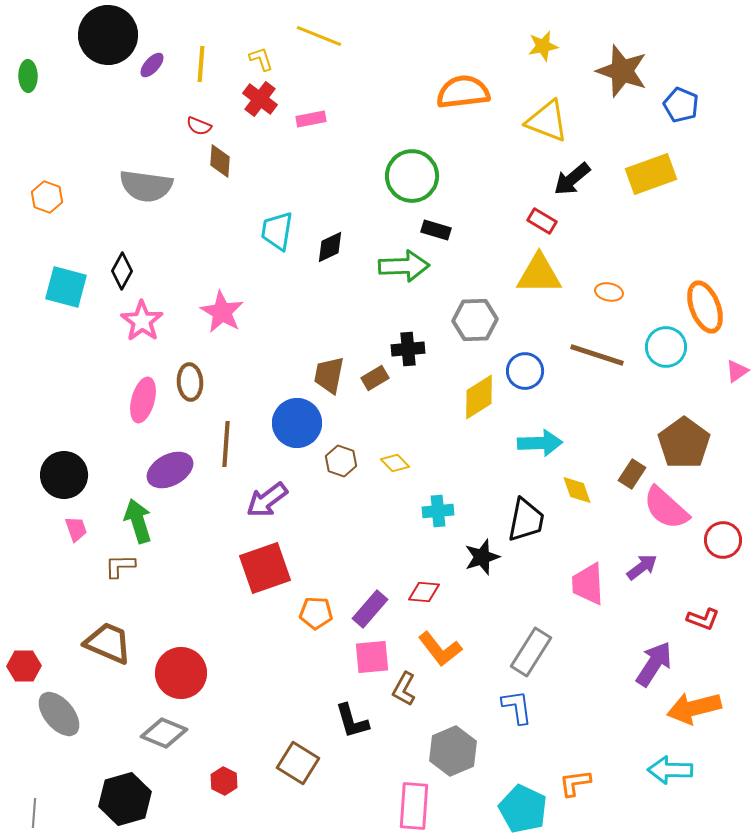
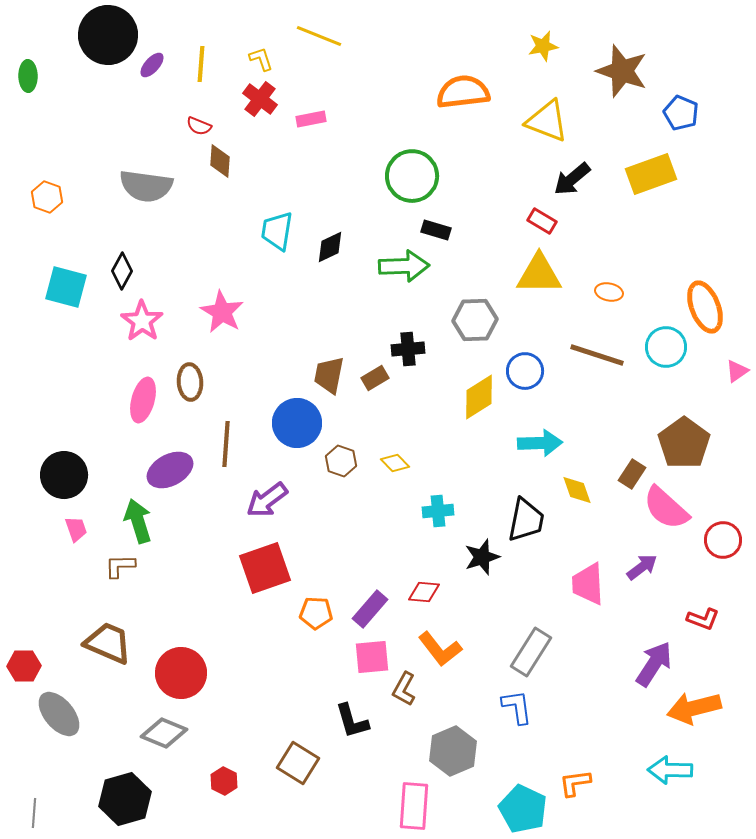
blue pentagon at (681, 105): moved 8 px down
